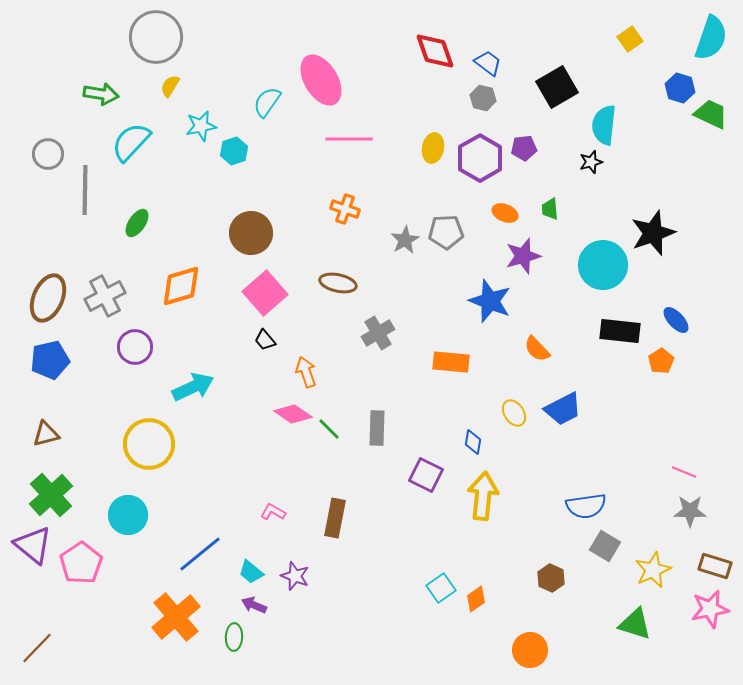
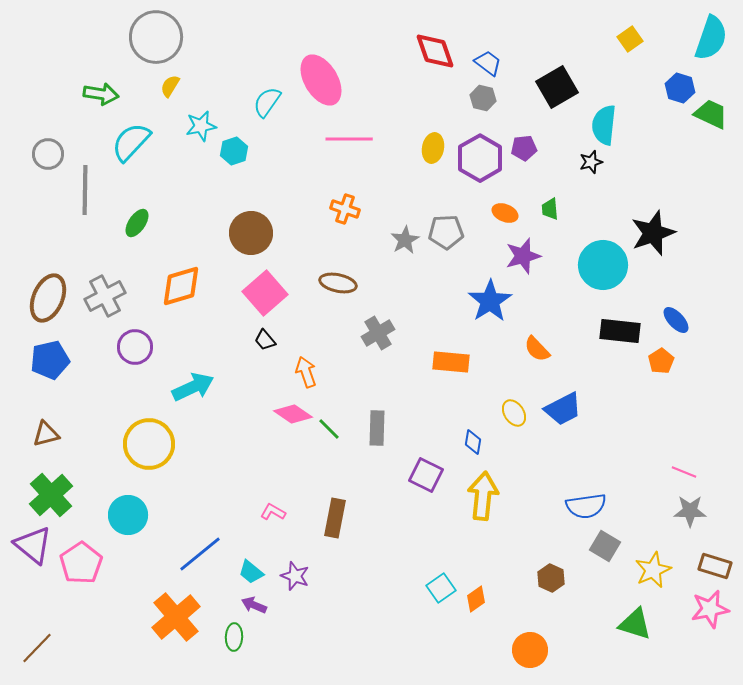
blue star at (490, 301): rotated 18 degrees clockwise
